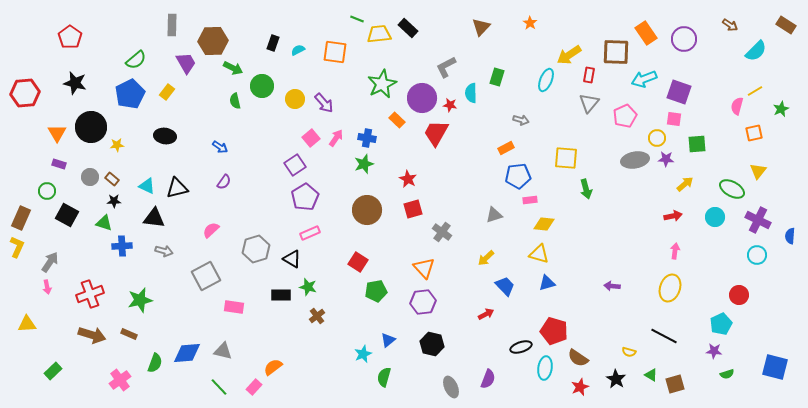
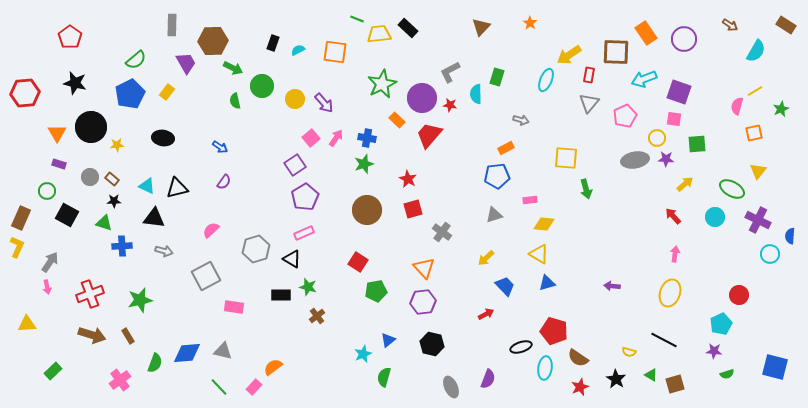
cyan semicircle at (756, 51): rotated 15 degrees counterclockwise
gray L-shape at (446, 67): moved 4 px right, 5 px down
cyan semicircle at (471, 93): moved 5 px right, 1 px down
red trapezoid at (436, 133): moved 7 px left, 2 px down; rotated 12 degrees clockwise
black ellipse at (165, 136): moved 2 px left, 2 px down
blue pentagon at (518, 176): moved 21 px left
red arrow at (673, 216): rotated 120 degrees counterclockwise
pink rectangle at (310, 233): moved 6 px left
pink arrow at (675, 251): moved 3 px down
yellow triangle at (539, 254): rotated 15 degrees clockwise
cyan circle at (757, 255): moved 13 px right, 1 px up
yellow ellipse at (670, 288): moved 5 px down
brown rectangle at (129, 334): moved 1 px left, 2 px down; rotated 35 degrees clockwise
black line at (664, 336): moved 4 px down
